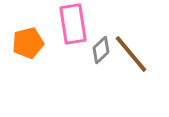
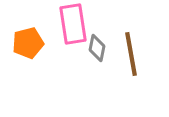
gray diamond: moved 4 px left, 2 px up; rotated 36 degrees counterclockwise
brown line: rotated 30 degrees clockwise
